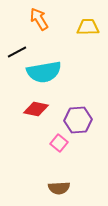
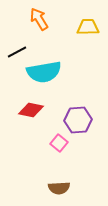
red diamond: moved 5 px left, 1 px down
